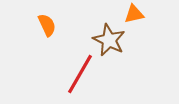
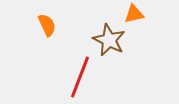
red line: moved 3 px down; rotated 9 degrees counterclockwise
